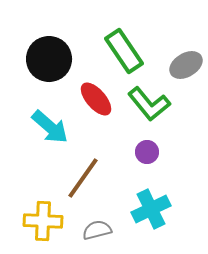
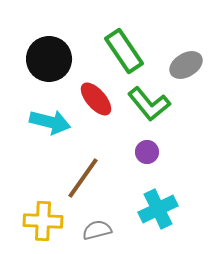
cyan arrow: moved 5 px up; rotated 27 degrees counterclockwise
cyan cross: moved 7 px right
